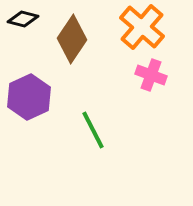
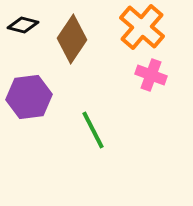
black diamond: moved 6 px down
purple hexagon: rotated 18 degrees clockwise
